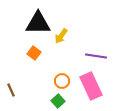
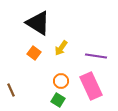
black triangle: rotated 32 degrees clockwise
yellow arrow: moved 12 px down
orange circle: moved 1 px left
green square: moved 1 px up; rotated 16 degrees counterclockwise
